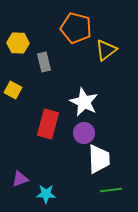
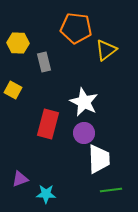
orange pentagon: rotated 8 degrees counterclockwise
